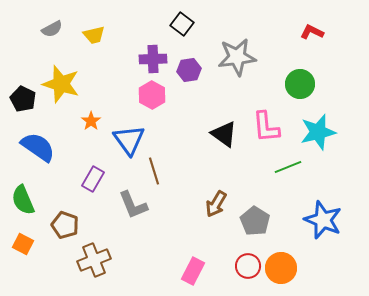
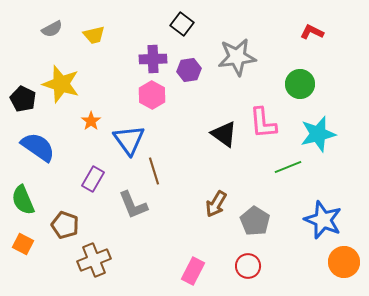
pink L-shape: moved 3 px left, 4 px up
cyan star: moved 2 px down
orange circle: moved 63 px right, 6 px up
